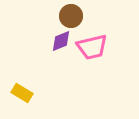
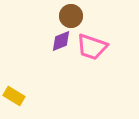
pink trapezoid: rotated 32 degrees clockwise
yellow rectangle: moved 8 px left, 3 px down
